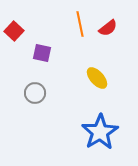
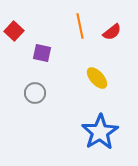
orange line: moved 2 px down
red semicircle: moved 4 px right, 4 px down
